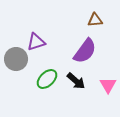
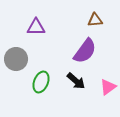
purple triangle: moved 15 px up; rotated 18 degrees clockwise
green ellipse: moved 6 px left, 3 px down; rotated 25 degrees counterclockwise
pink triangle: moved 2 px down; rotated 24 degrees clockwise
